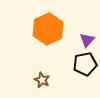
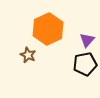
brown star: moved 14 px left, 25 px up
